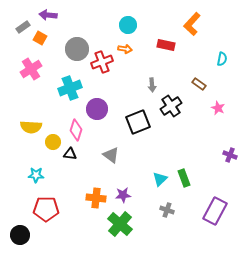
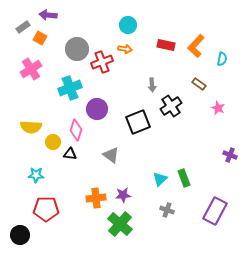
orange L-shape: moved 4 px right, 22 px down
orange cross: rotated 12 degrees counterclockwise
